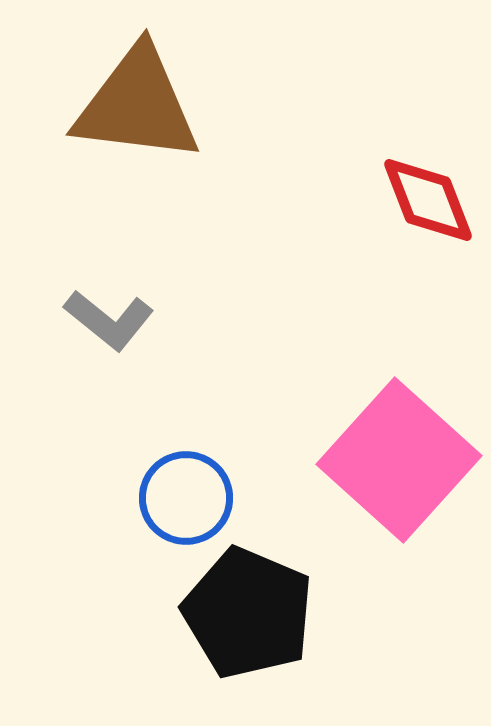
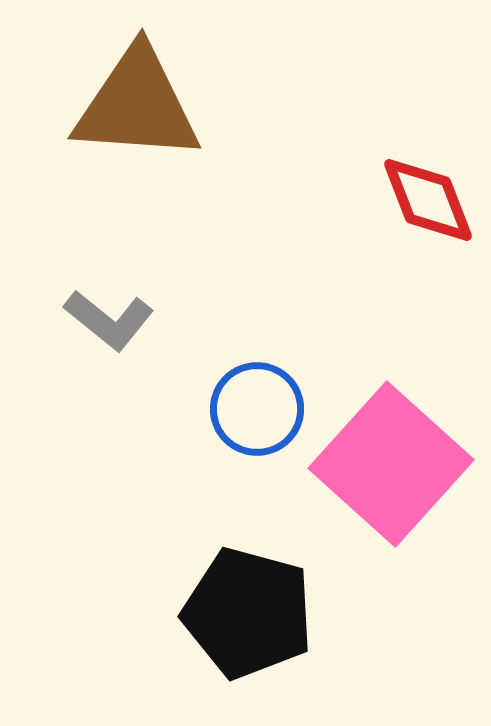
brown triangle: rotated 3 degrees counterclockwise
pink square: moved 8 px left, 4 px down
blue circle: moved 71 px right, 89 px up
black pentagon: rotated 8 degrees counterclockwise
